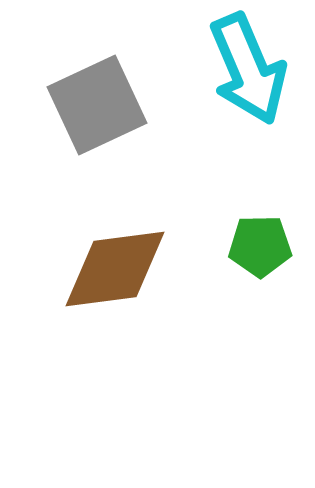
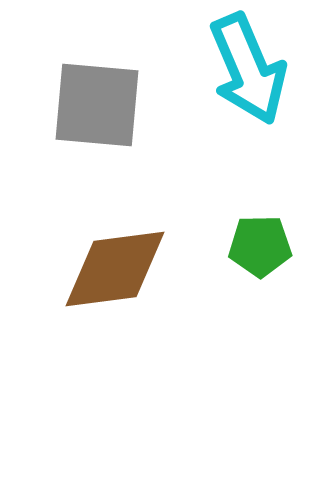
gray square: rotated 30 degrees clockwise
